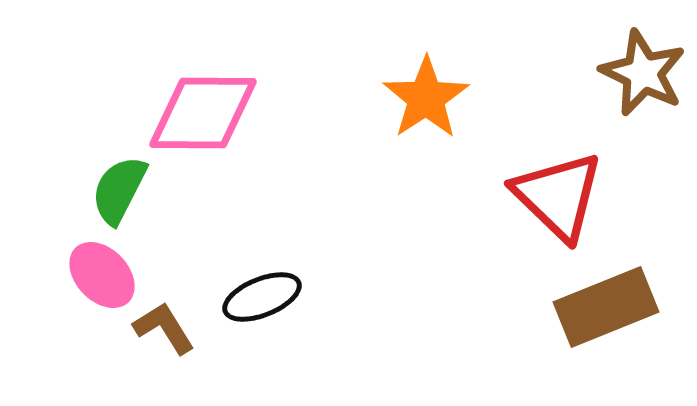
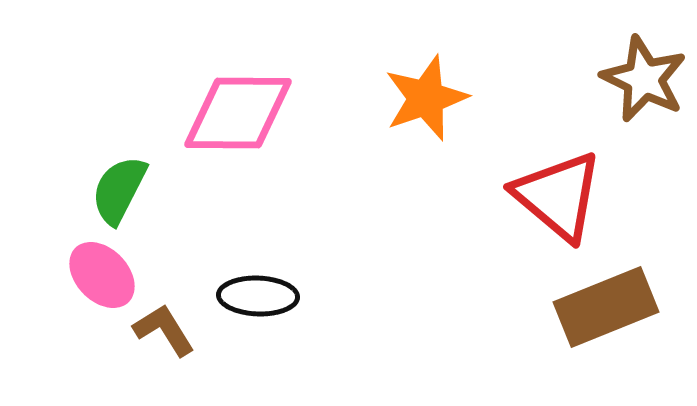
brown star: moved 1 px right, 6 px down
orange star: rotated 14 degrees clockwise
pink diamond: moved 35 px right
red triangle: rotated 4 degrees counterclockwise
black ellipse: moved 4 px left, 1 px up; rotated 24 degrees clockwise
brown L-shape: moved 2 px down
